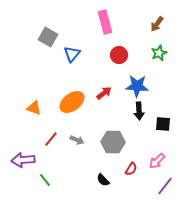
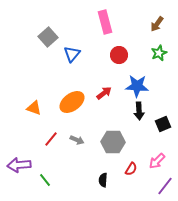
gray square: rotated 18 degrees clockwise
black square: rotated 28 degrees counterclockwise
purple arrow: moved 4 px left, 5 px down
black semicircle: rotated 48 degrees clockwise
